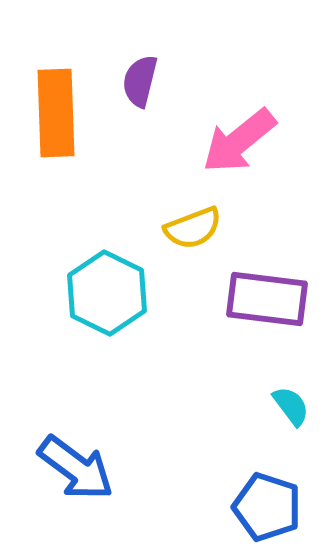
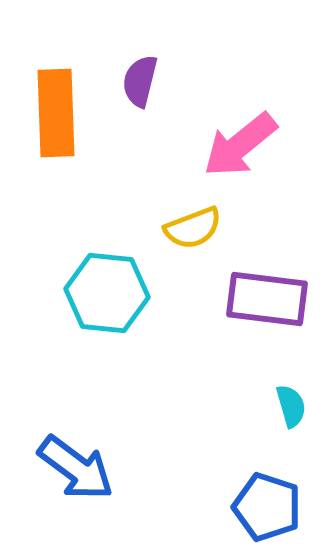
pink arrow: moved 1 px right, 4 px down
cyan hexagon: rotated 20 degrees counterclockwise
cyan semicircle: rotated 21 degrees clockwise
